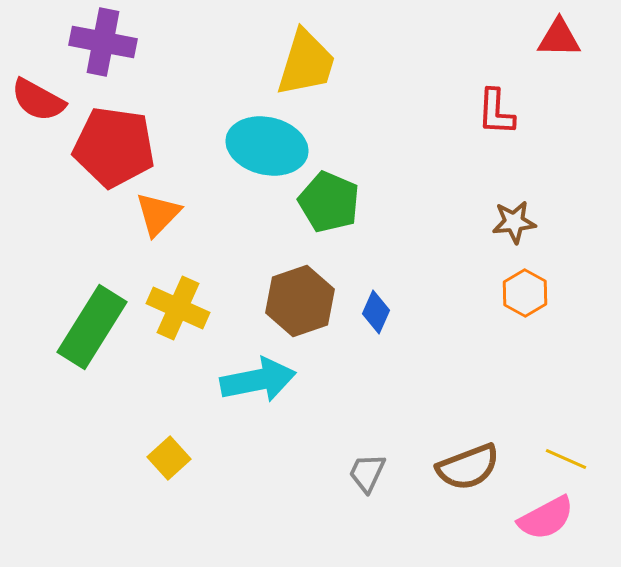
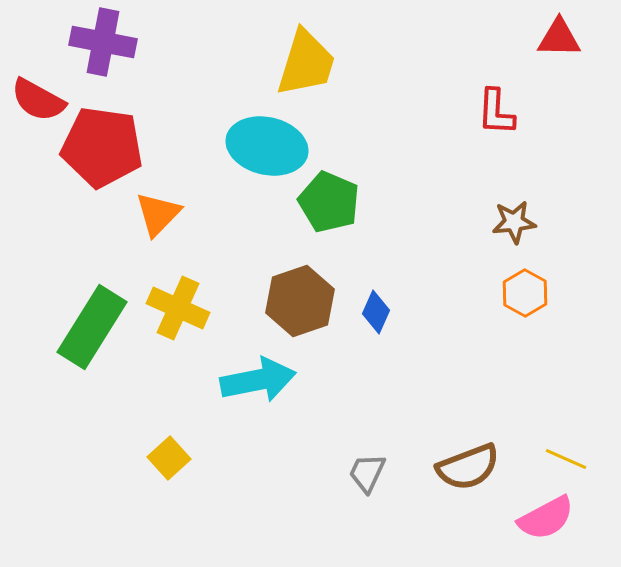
red pentagon: moved 12 px left
